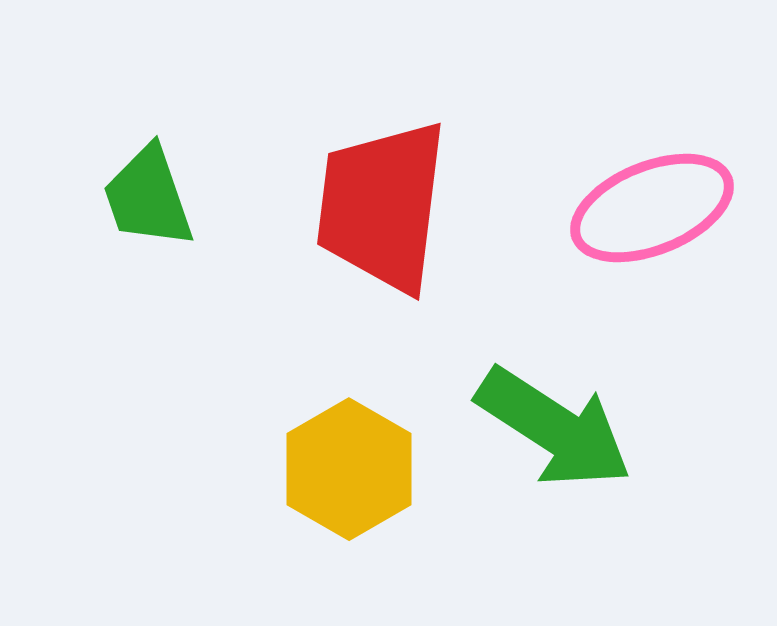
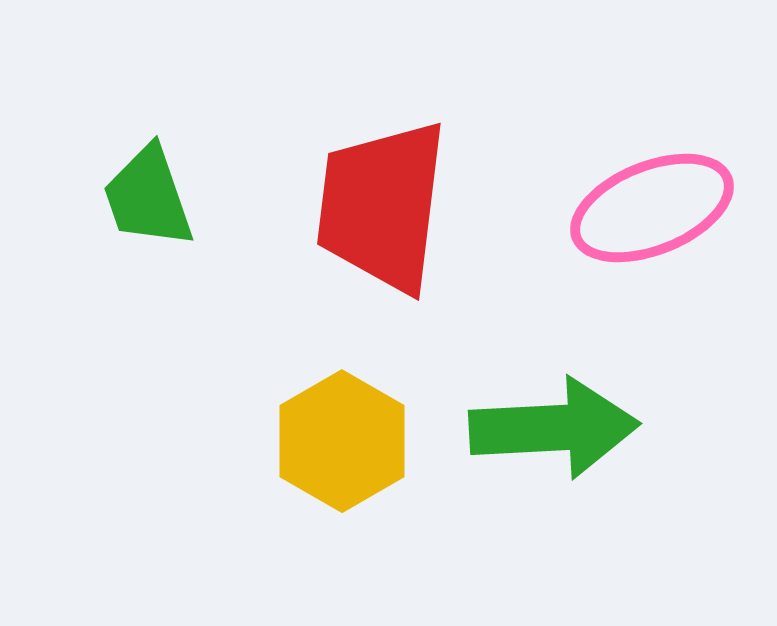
green arrow: rotated 36 degrees counterclockwise
yellow hexagon: moved 7 px left, 28 px up
